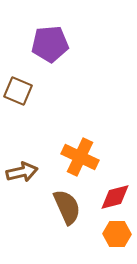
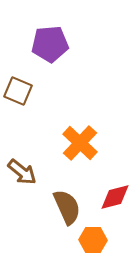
orange cross: moved 14 px up; rotated 18 degrees clockwise
brown arrow: rotated 52 degrees clockwise
orange hexagon: moved 24 px left, 6 px down
